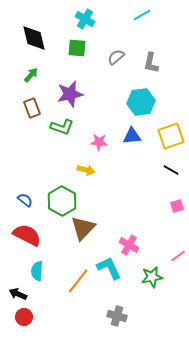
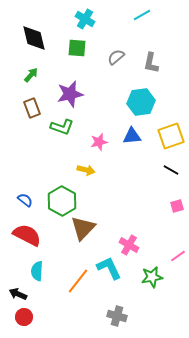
pink star: rotated 18 degrees counterclockwise
